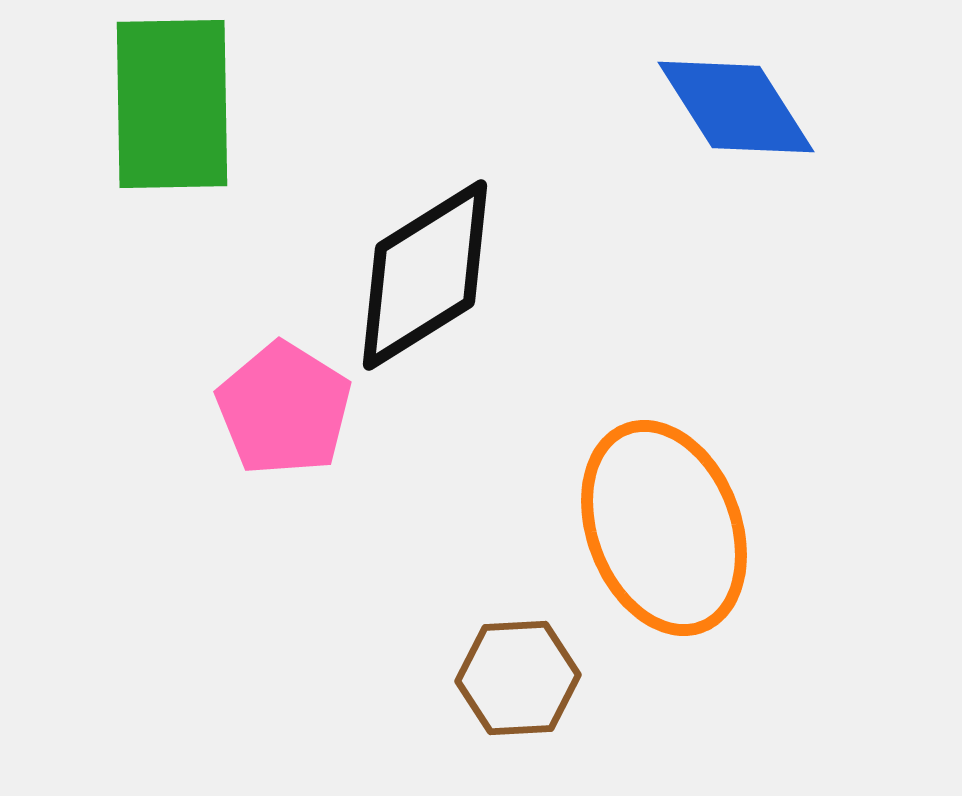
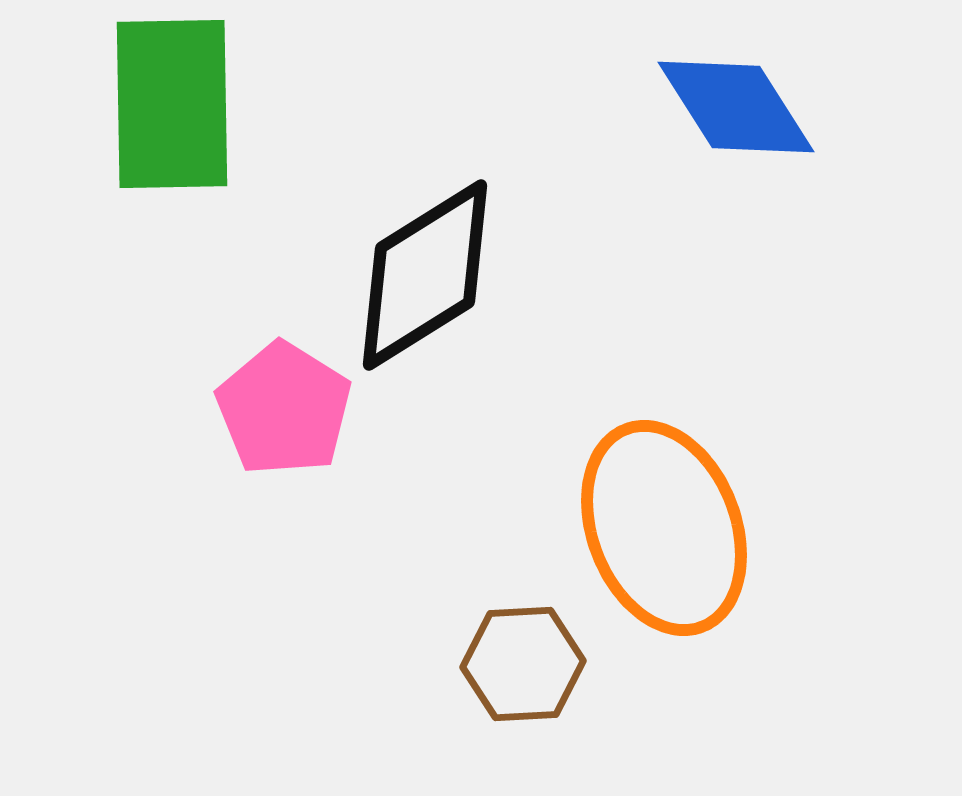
brown hexagon: moved 5 px right, 14 px up
